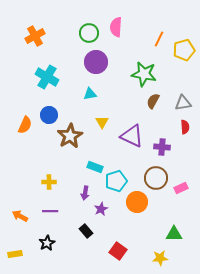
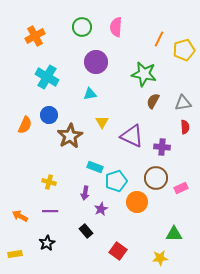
green circle: moved 7 px left, 6 px up
yellow cross: rotated 16 degrees clockwise
